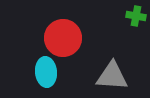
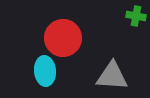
cyan ellipse: moved 1 px left, 1 px up
